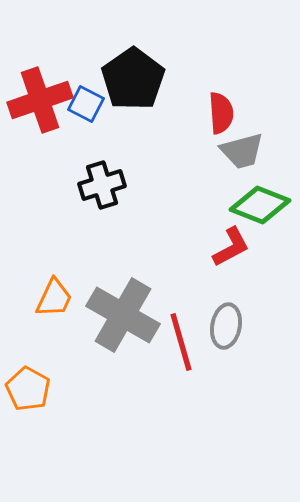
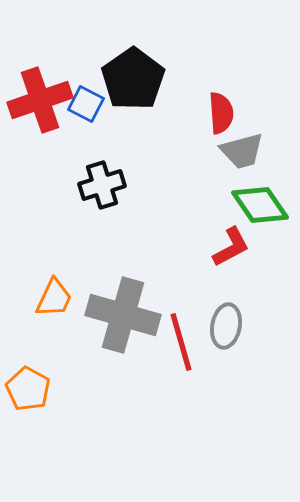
green diamond: rotated 34 degrees clockwise
gray cross: rotated 14 degrees counterclockwise
